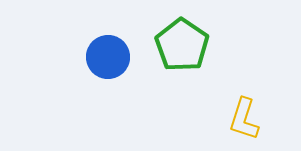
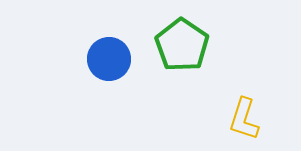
blue circle: moved 1 px right, 2 px down
